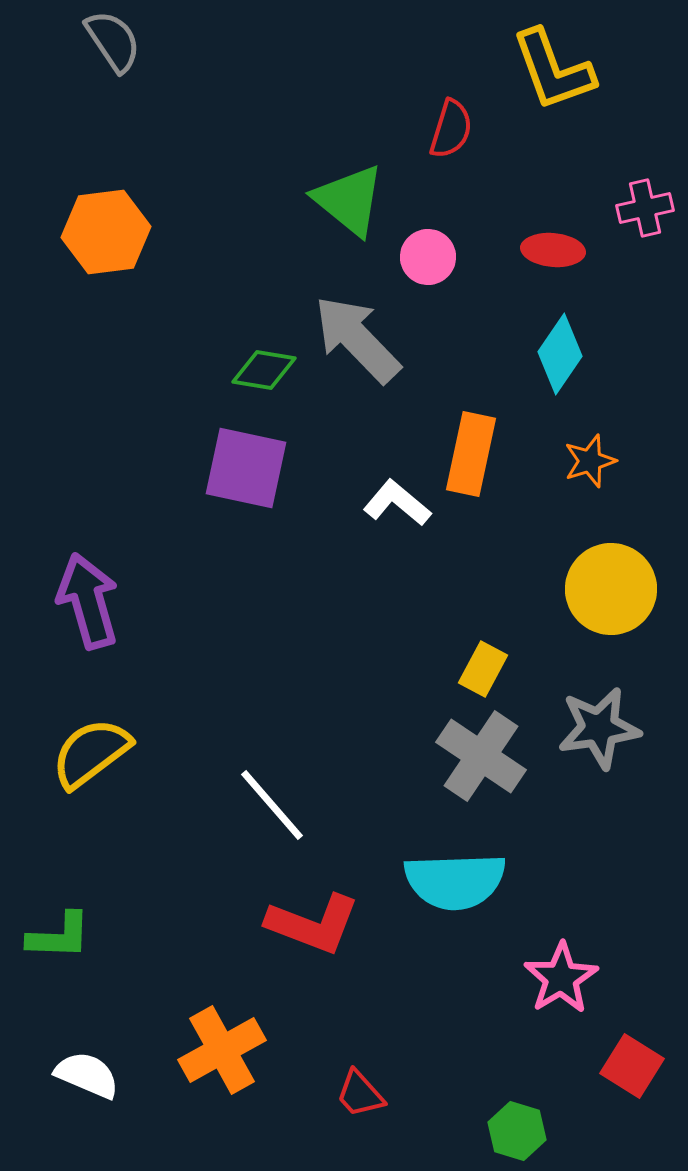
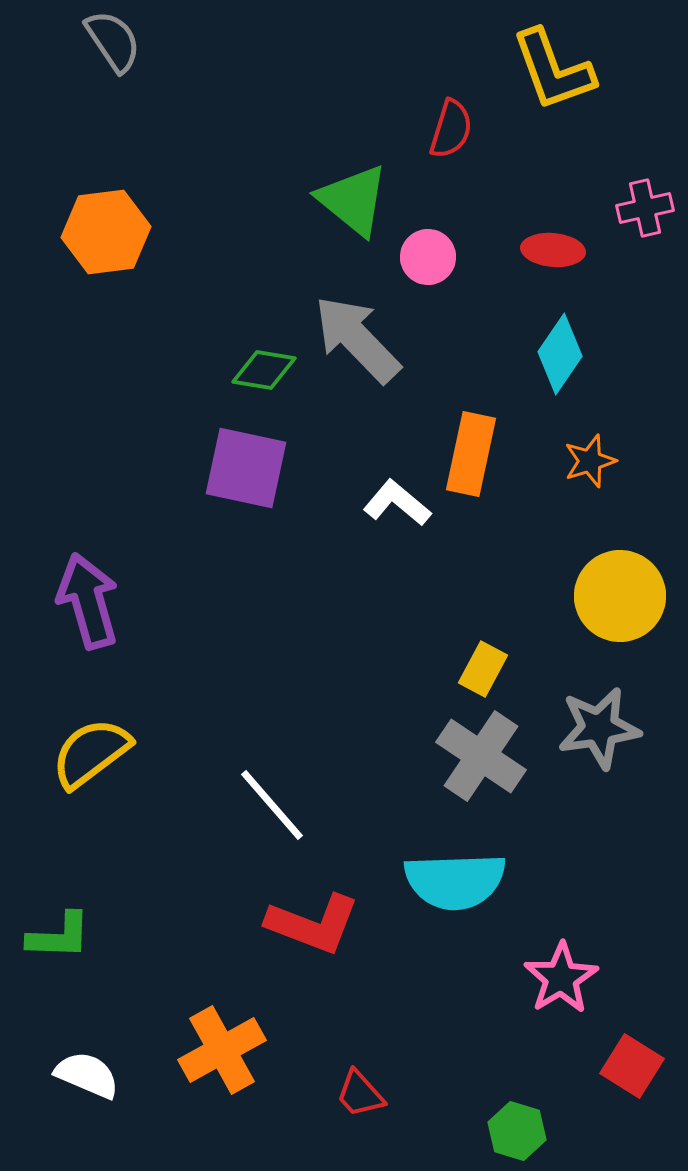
green triangle: moved 4 px right
yellow circle: moved 9 px right, 7 px down
